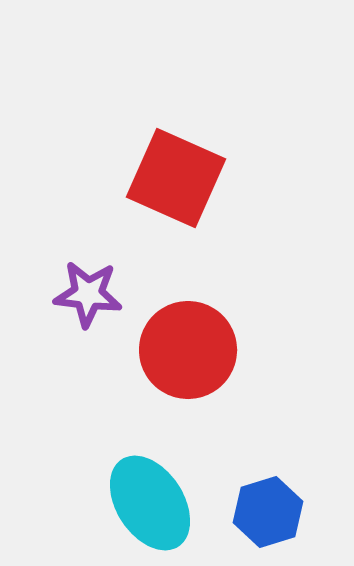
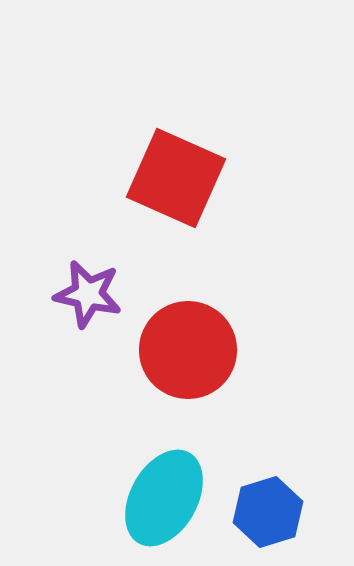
purple star: rotated 6 degrees clockwise
cyan ellipse: moved 14 px right, 5 px up; rotated 62 degrees clockwise
